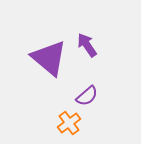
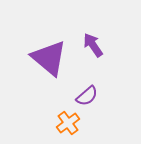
purple arrow: moved 6 px right
orange cross: moved 1 px left
